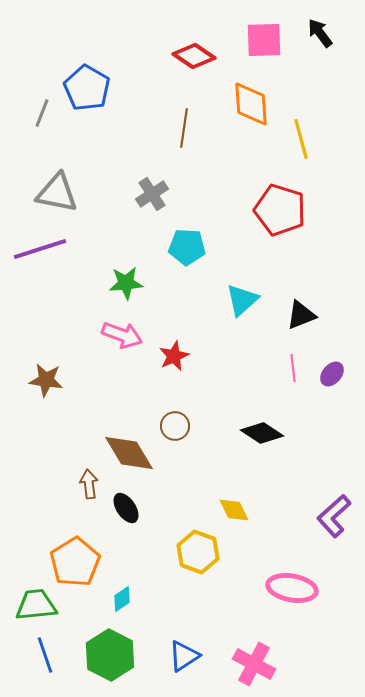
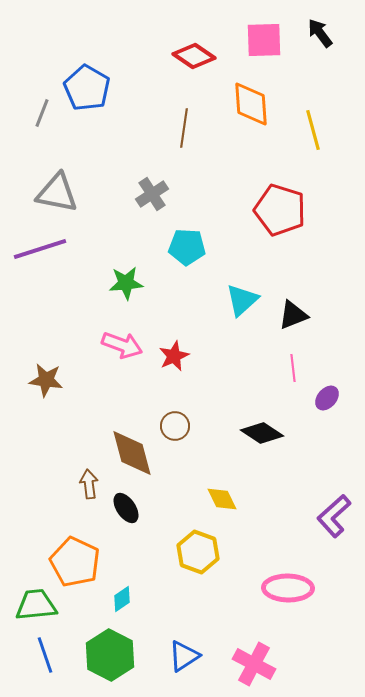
yellow line: moved 12 px right, 9 px up
black triangle: moved 8 px left
pink arrow: moved 10 px down
purple ellipse: moved 5 px left, 24 px down
brown diamond: moved 3 px right; rotated 16 degrees clockwise
yellow diamond: moved 12 px left, 11 px up
orange pentagon: rotated 15 degrees counterclockwise
pink ellipse: moved 4 px left; rotated 9 degrees counterclockwise
